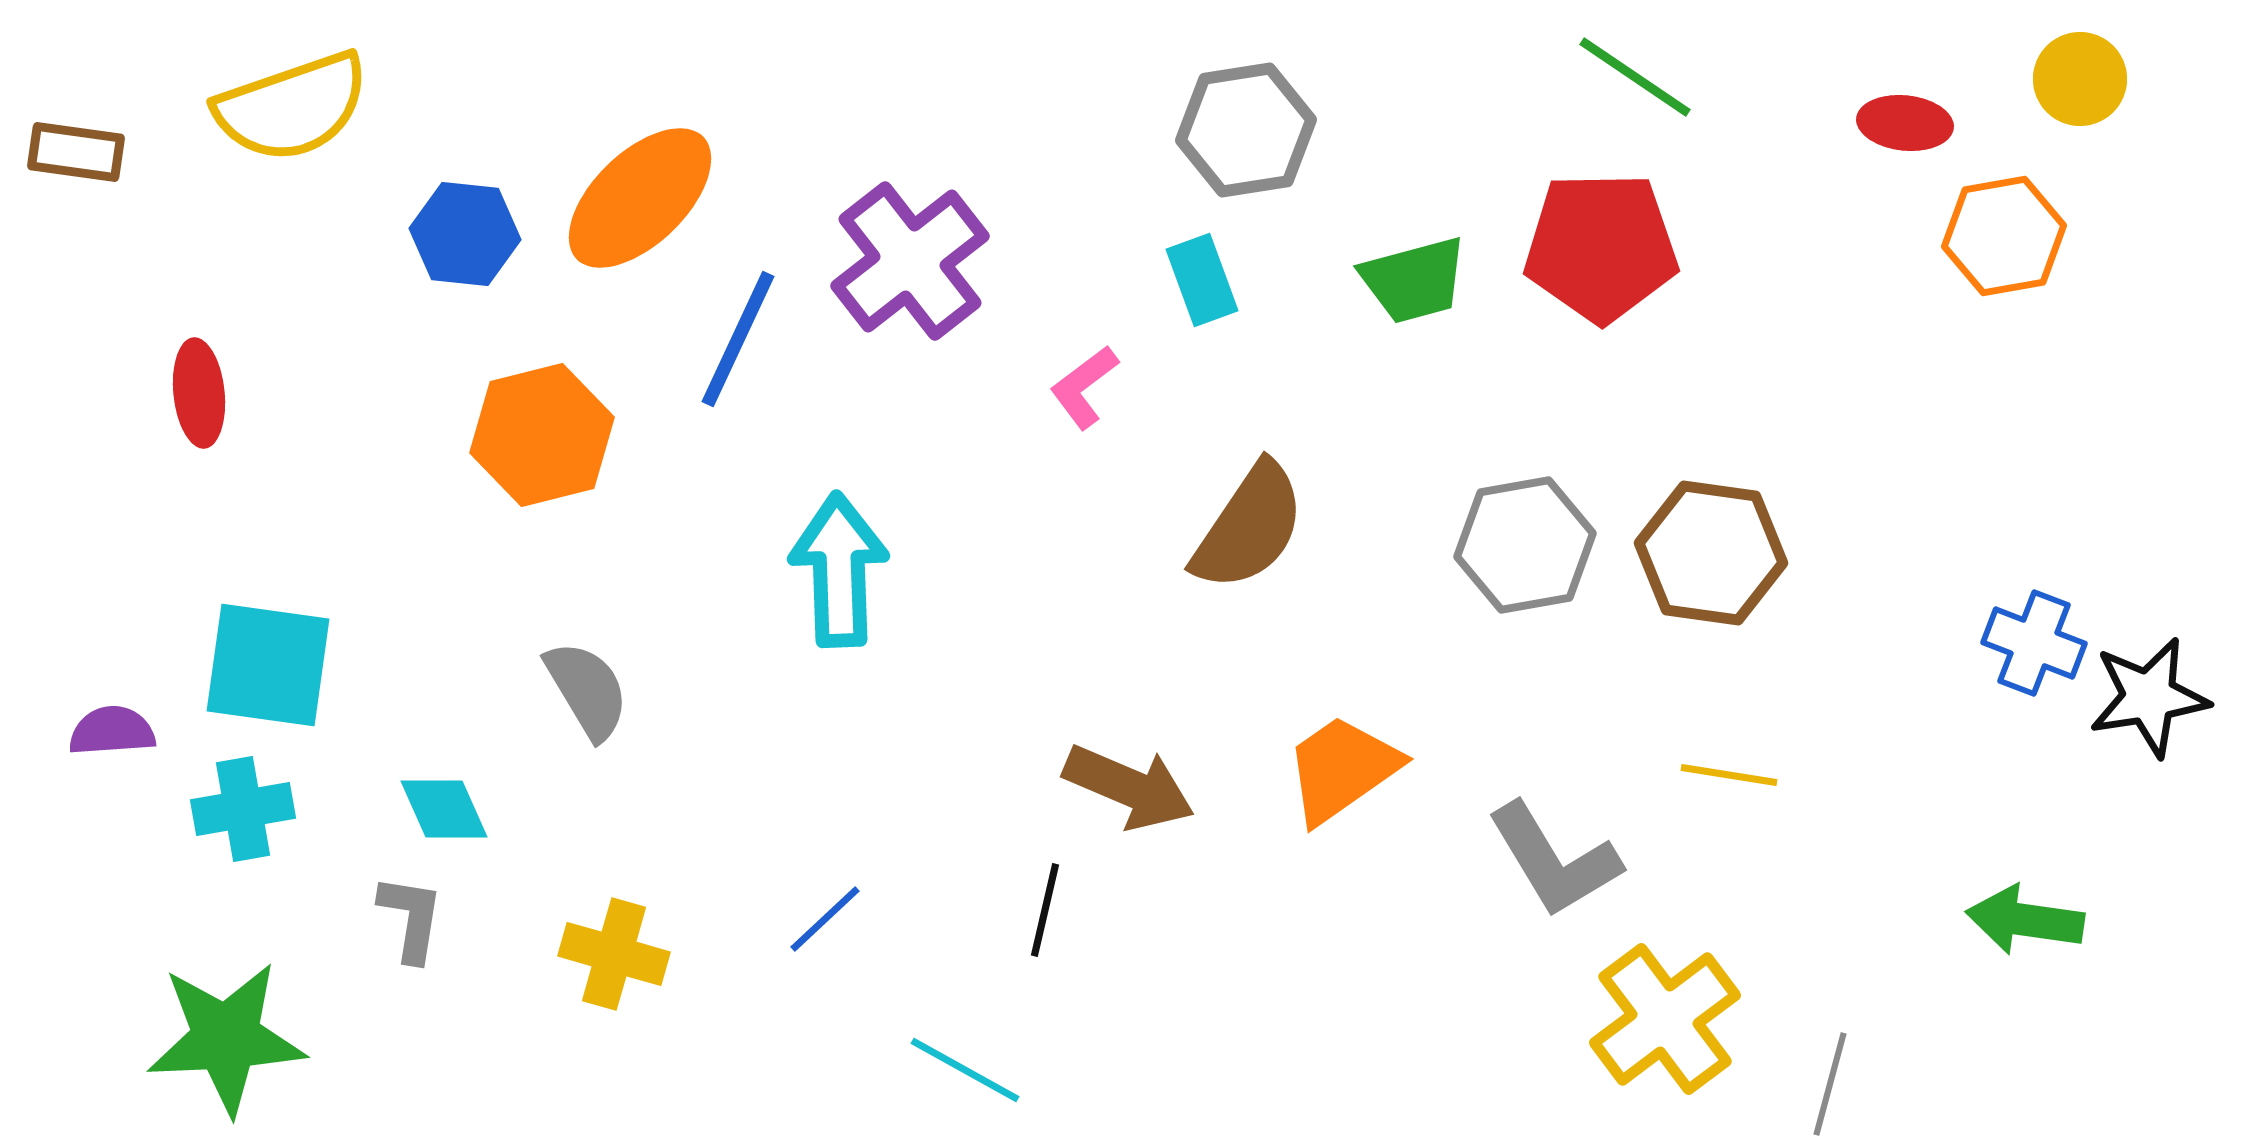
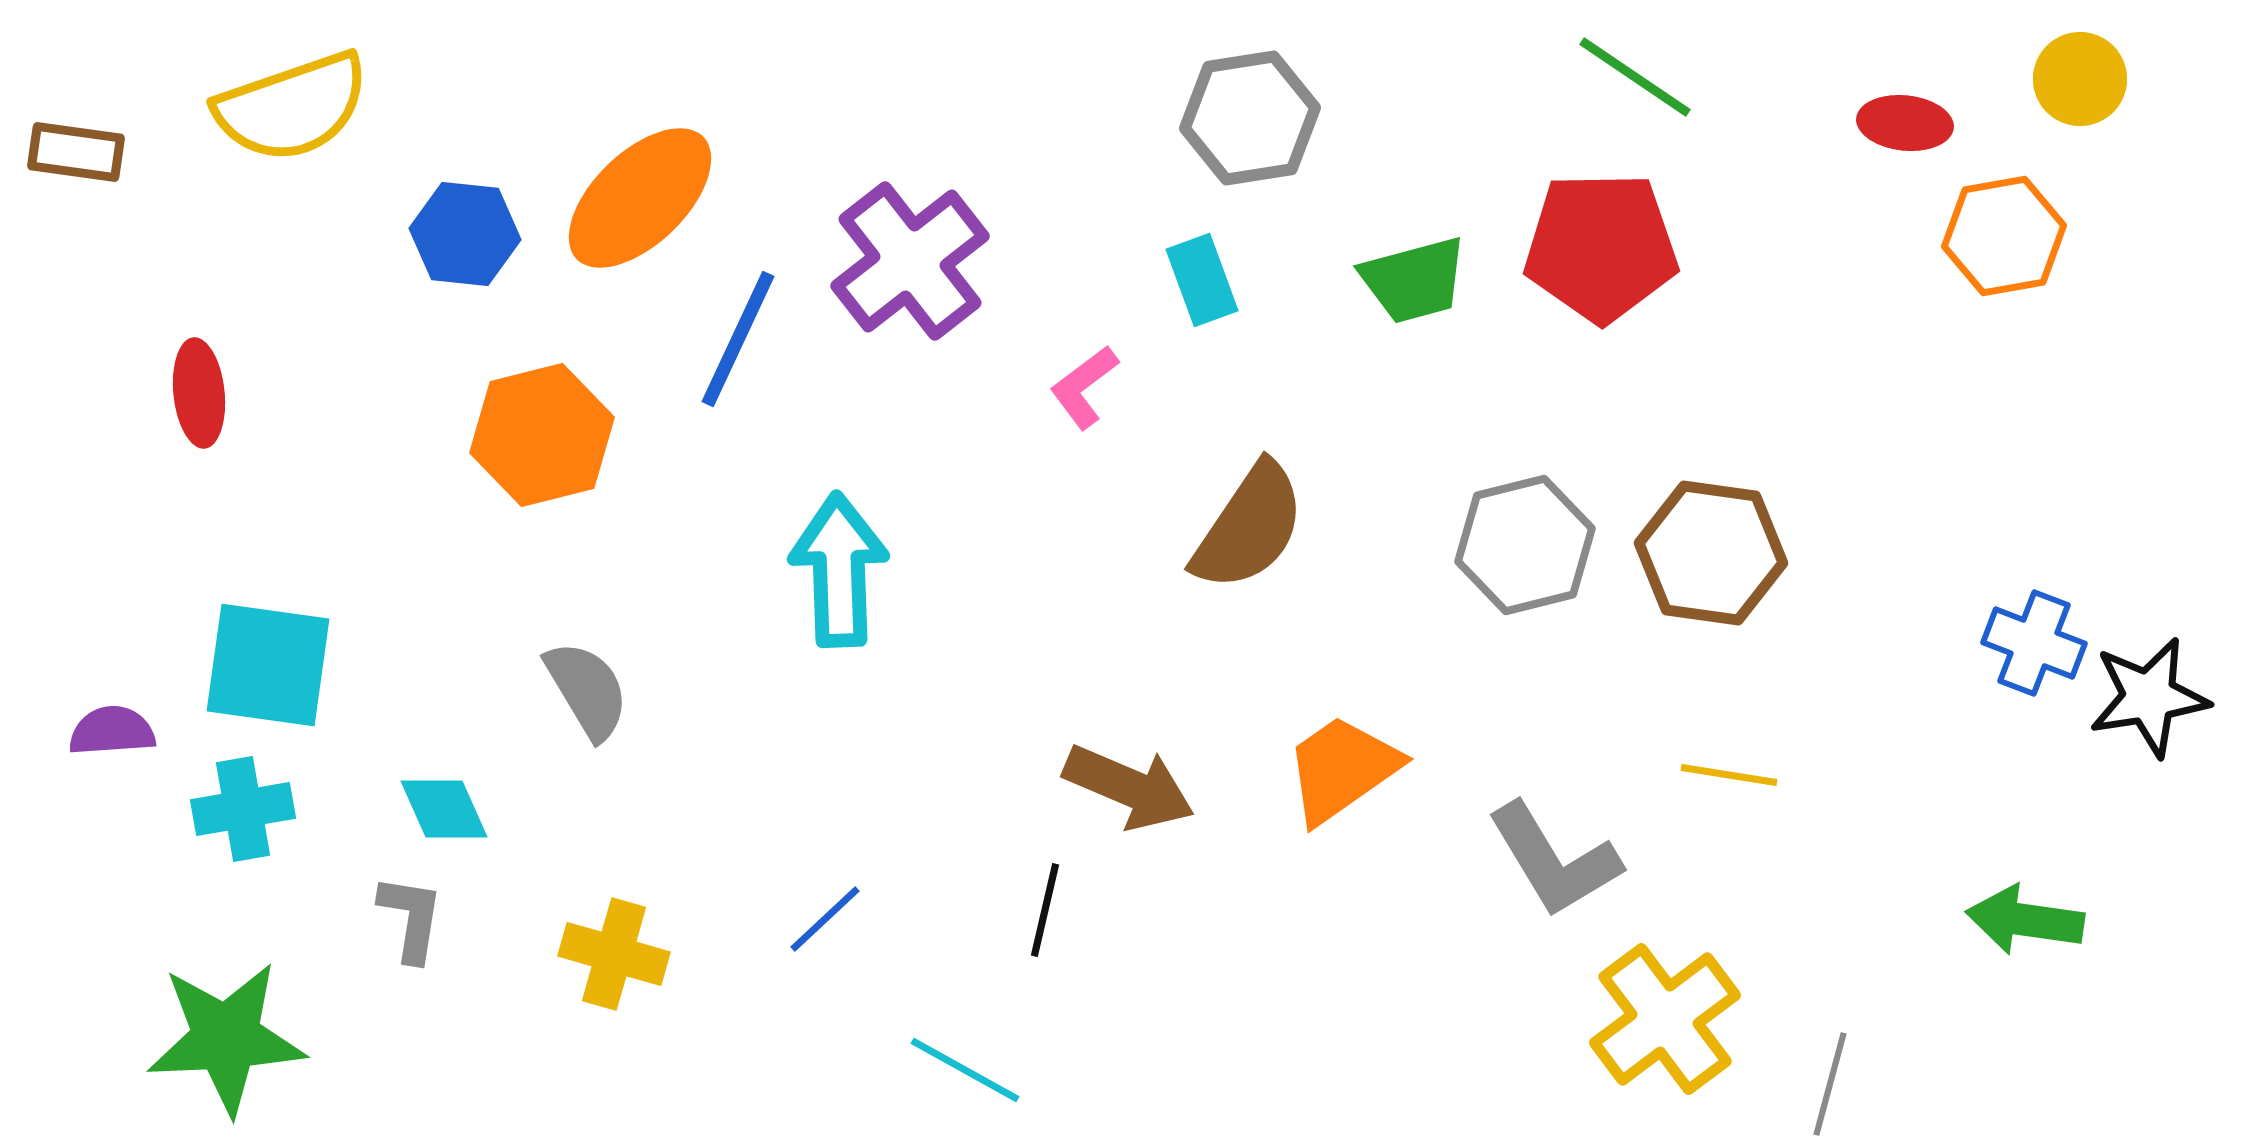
gray hexagon at (1246, 130): moved 4 px right, 12 px up
gray hexagon at (1525, 545): rotated 4 degrees counterclockwise
